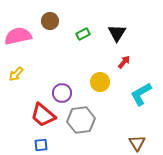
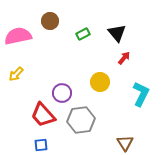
black triangle: rotated 12 degrees counterclockwise
red arrow: moved 4 px up
cyan L-shape: rotated 145 degrees clockwise
red trapezoid: rotated 8 degrees clockwise
brown triangle: moved 12 px left
